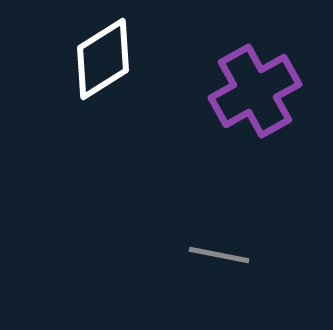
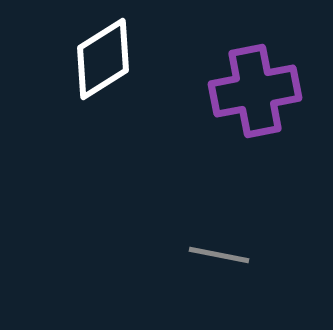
purple cross: rotated 18 degrees clockwise
